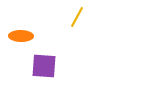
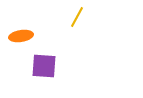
orange ellipse: rotated 10 degrees counterclockwise
